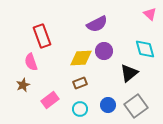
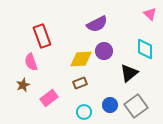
cyan diamond: rotated 15 degrees clockwise
yellow diamond: moved 1 px down
pink rectangle: moved 1 px left, 2 px up
blue circle: moved 2 px right
cyan circle: moved 4 px right, 3 px down
